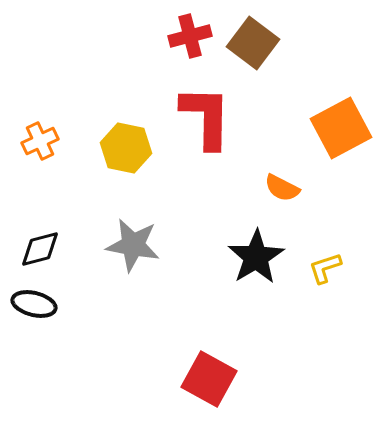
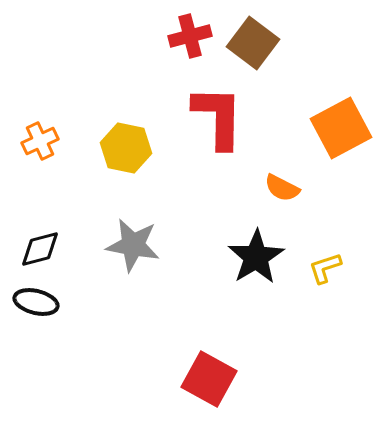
red L-shape: moved 12 px right
black ellipse: moved 2 px right, 2 px up
